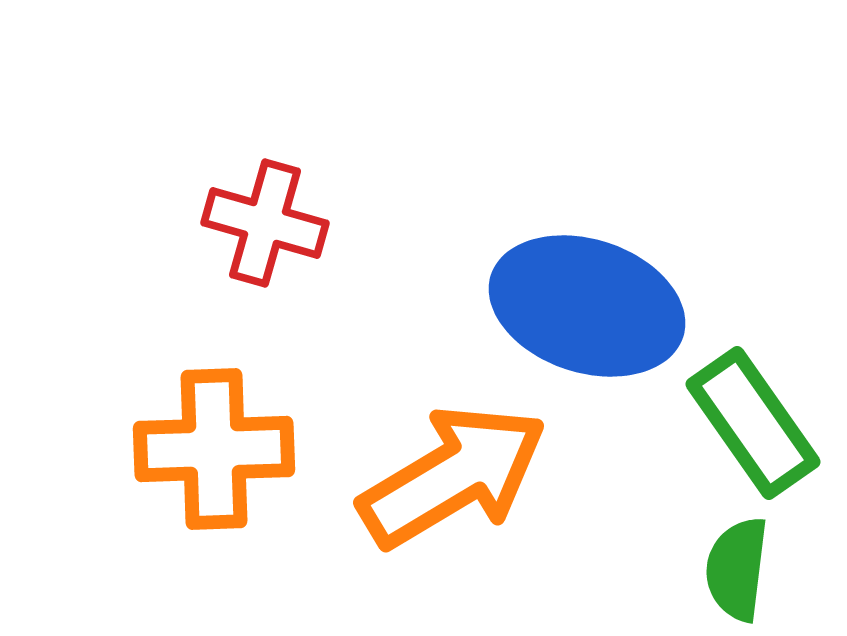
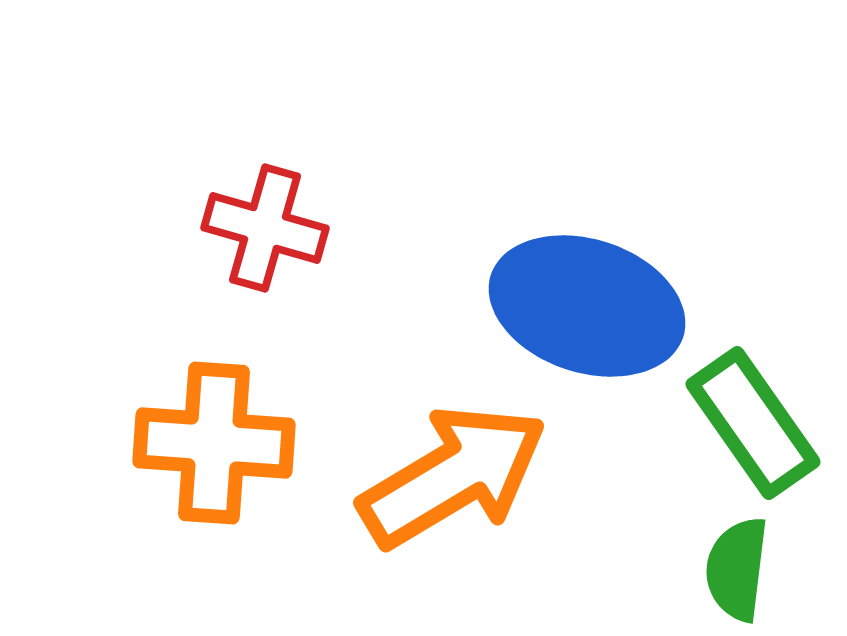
red cross: moved 5 px down
orange cross: moved 6 px up; rotated 6 degrees clockwise
